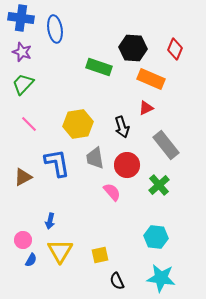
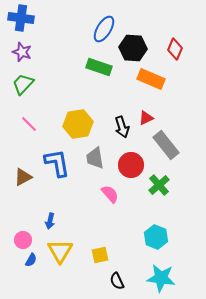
blue ellipse: moved 49 px right; rotated 40 degrees clockwise
red triangle: moved 10 px down
red circle: moved 4 px right
pink semicircle: moved 2 px left, 2 px down
cyan hexagon: rotated 15 degrees clockwise
